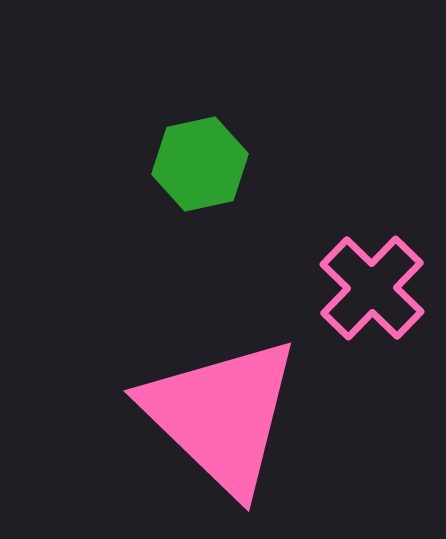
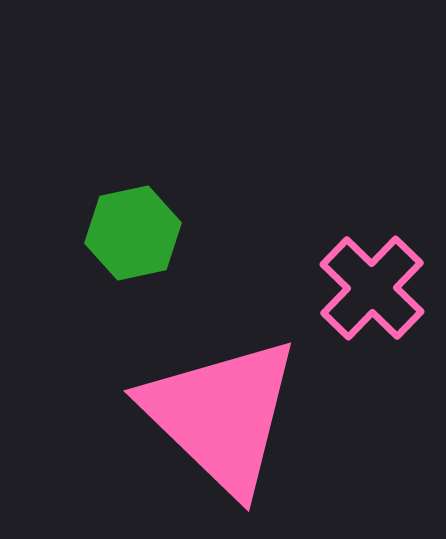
green hexagon: moved 67 px left, 69 px down
